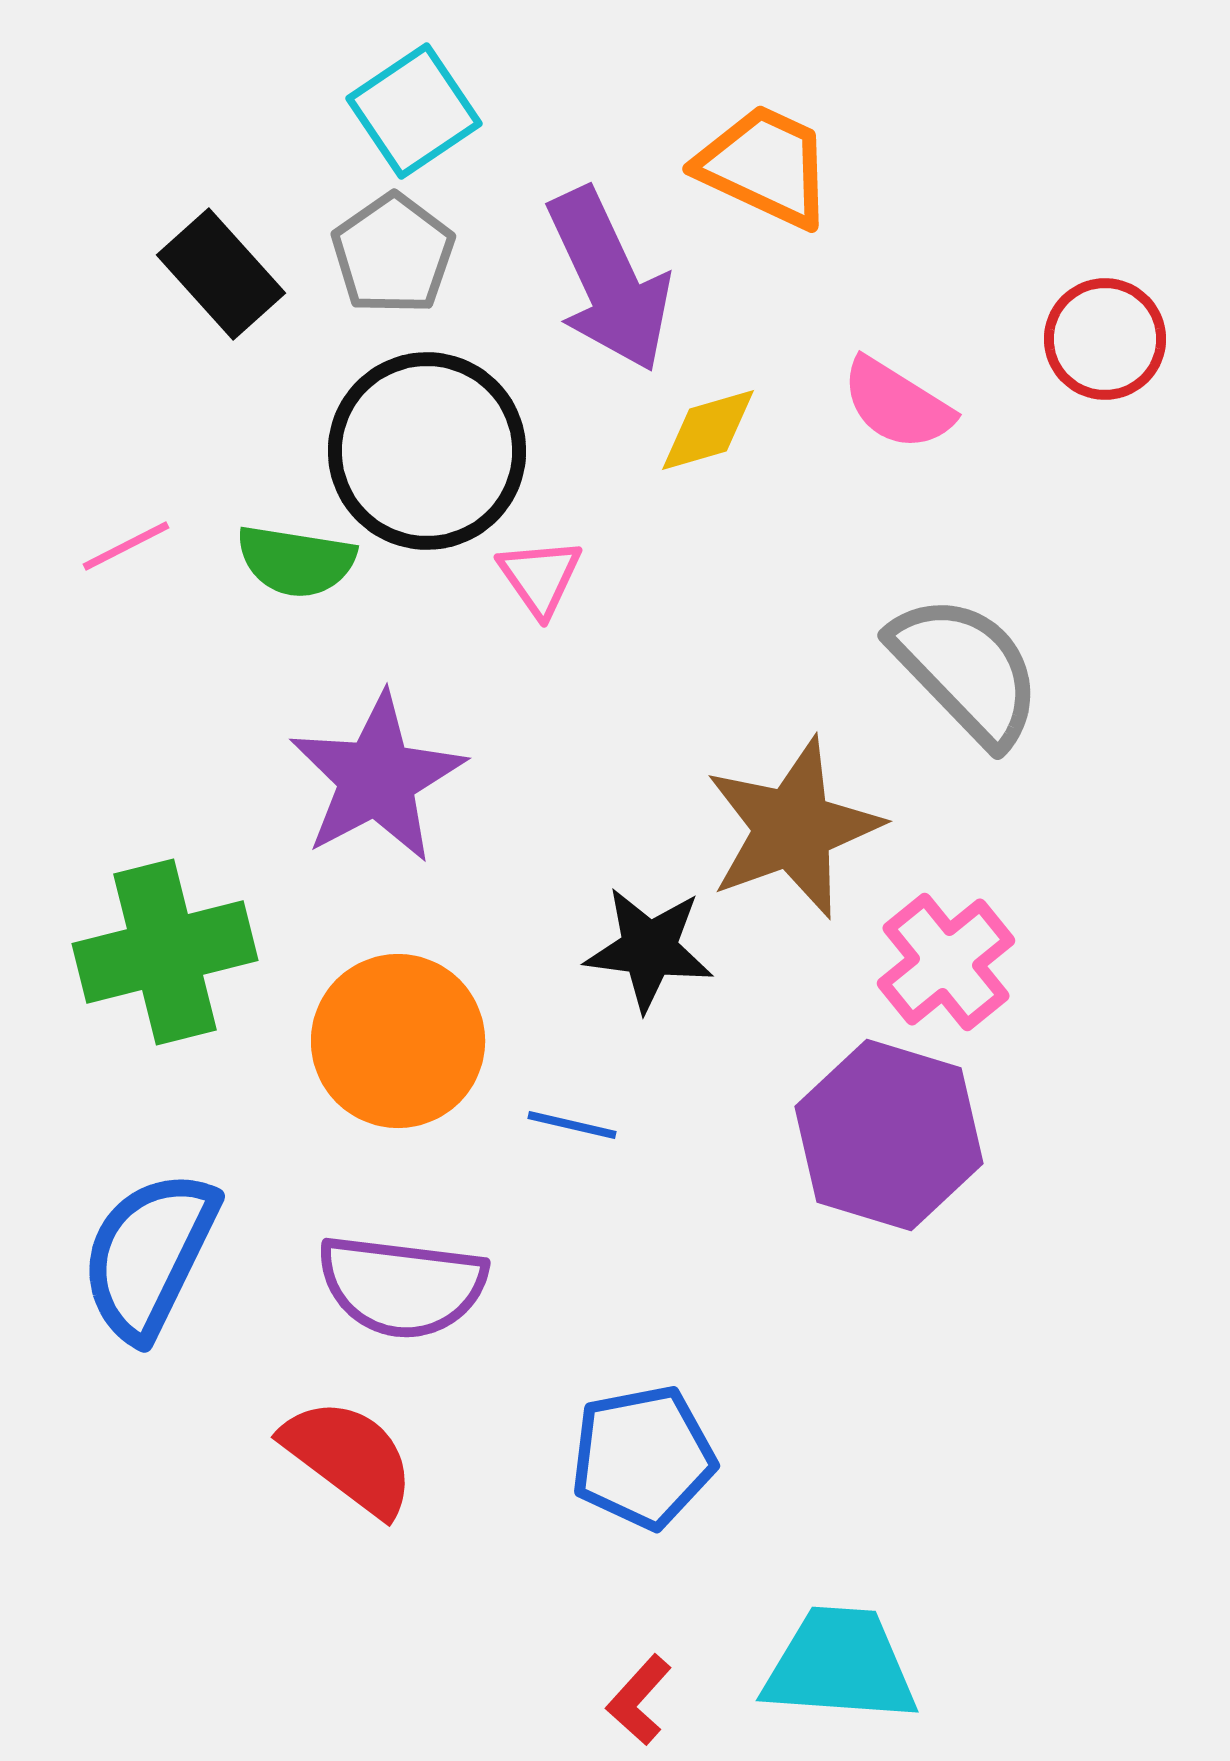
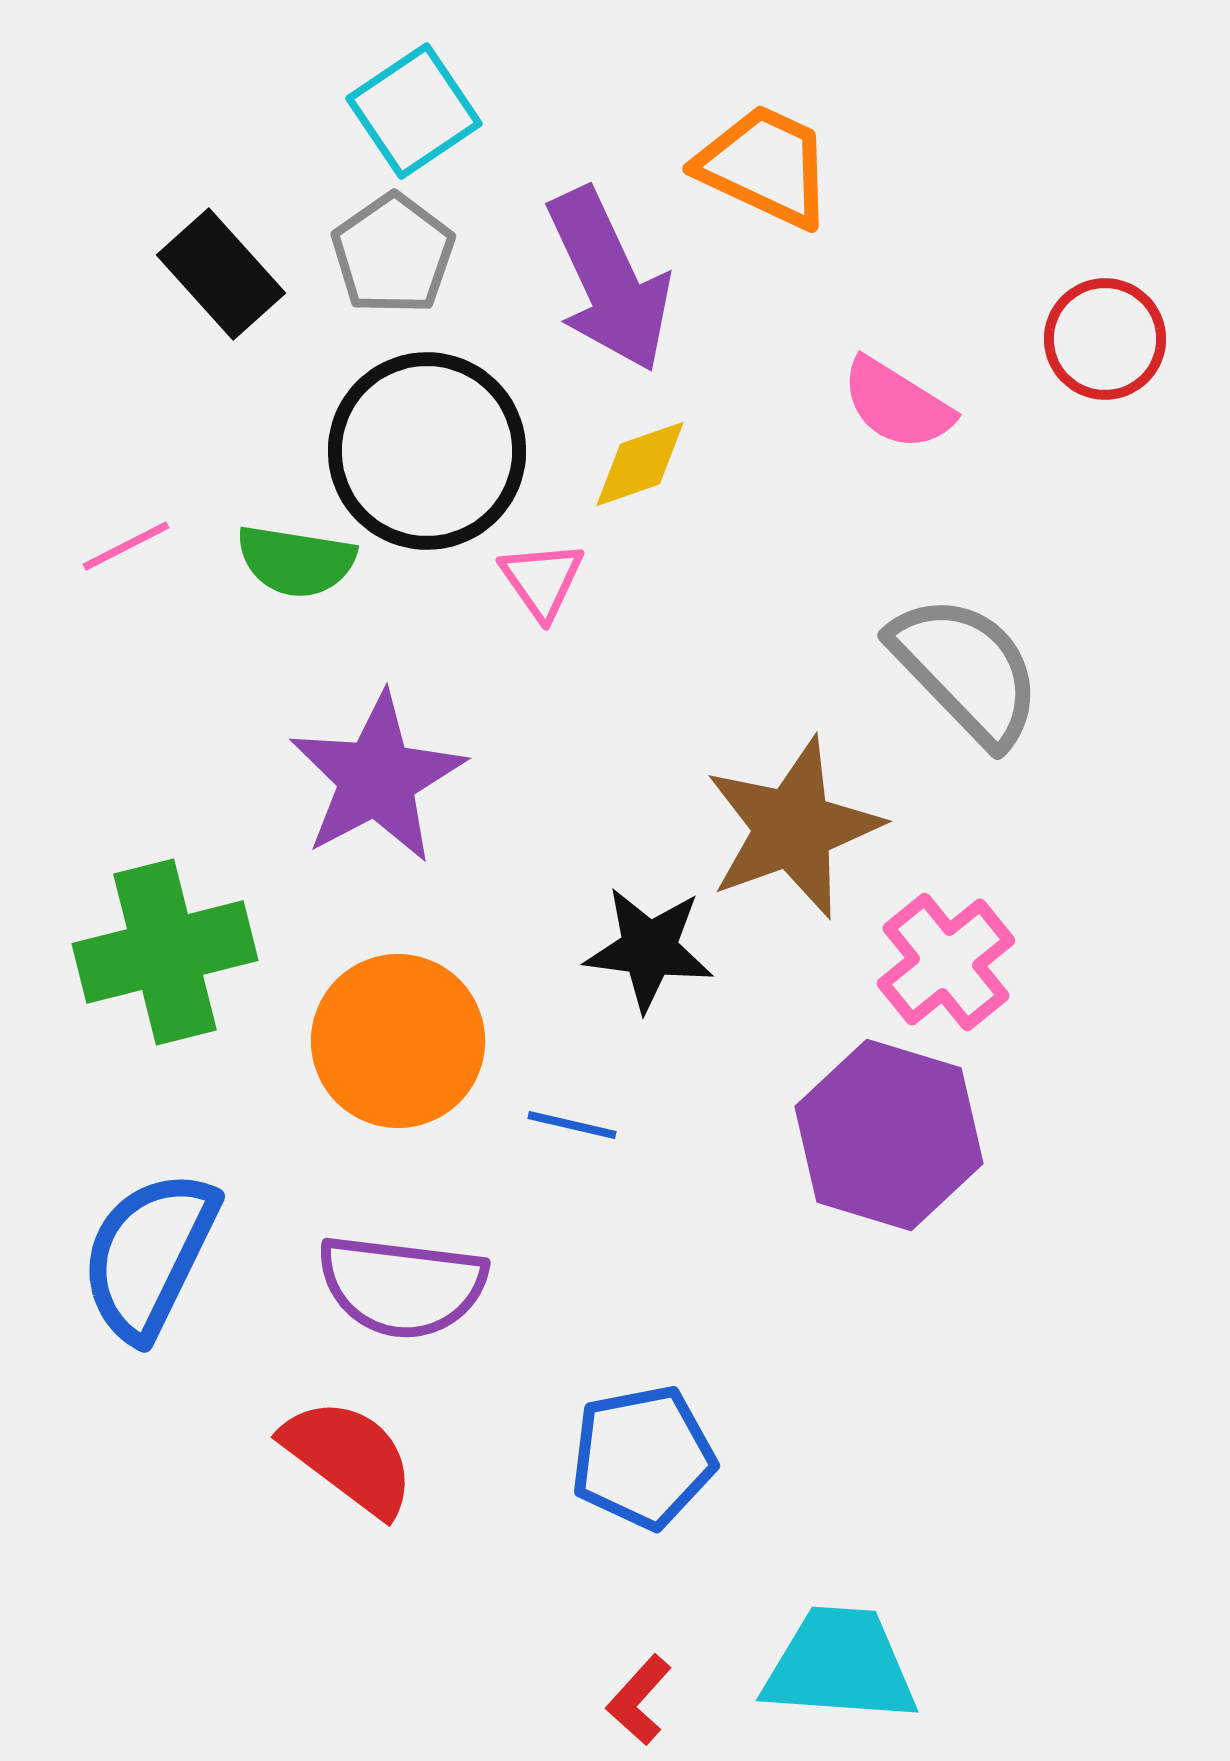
yellow diamond: moved 68 px left, 34 px down; rotated 3 degrees counterclockwise
pink triangle: moved 2 px right, 3 px down
